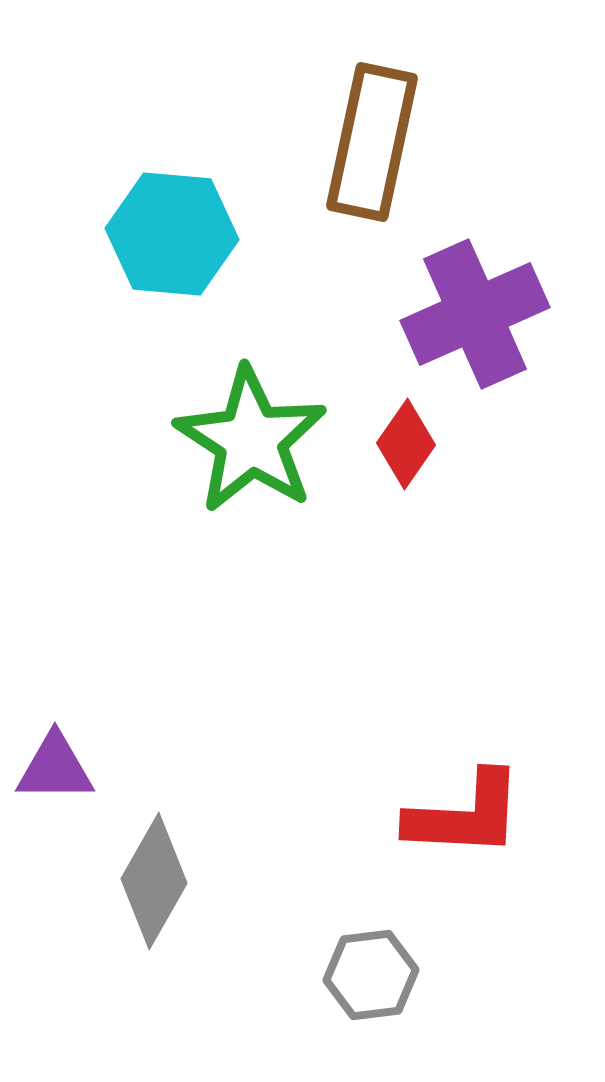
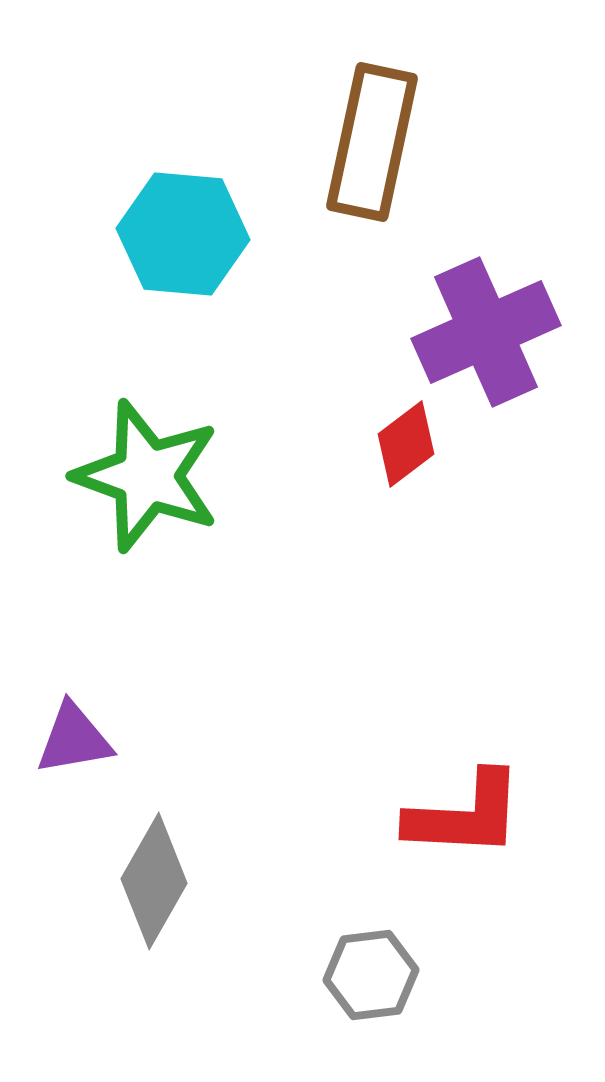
cyan hexagon: moved 11 px right
purple cross: moved 11 px right, 18 px down
green star: moved 104 px left, 36 px down; rotated 13 degrees counterclockwise
red diamond: rotated 18 degrees clockwise
purple triangle: moved 19 px right, 29 px up; rotated 10 degrees counterclockwise
